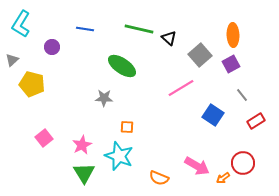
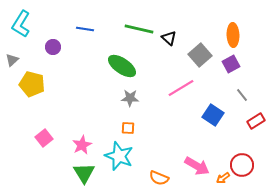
purple circle: moved 1 px right
gray star: moved 26 px right
orange square: moved 1 px right, 1 px down
red circle: moved 1 px left, 2 px down
